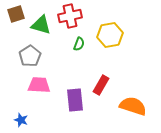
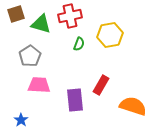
green triangle: moved 1 px up
blue star: rotated 16 degrees clockwise
